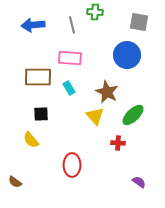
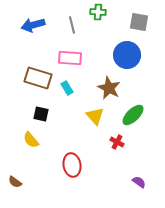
green cross: moved 3 px right
blue arrow: rotated 10 degrees counterclockwise
brown rectangle: moved 1 px down; rotated 16 degrees clockwise
cyan rectangle: moved 2 px left
brown star: moved 2 px right, 4 px up
black square: rotated 14 degrees clockwise
red cross: moved 1 px left, 1 px up; rotated 24 degrees clockwise
red ellipse: rotated 10 degrees counterclockwise
